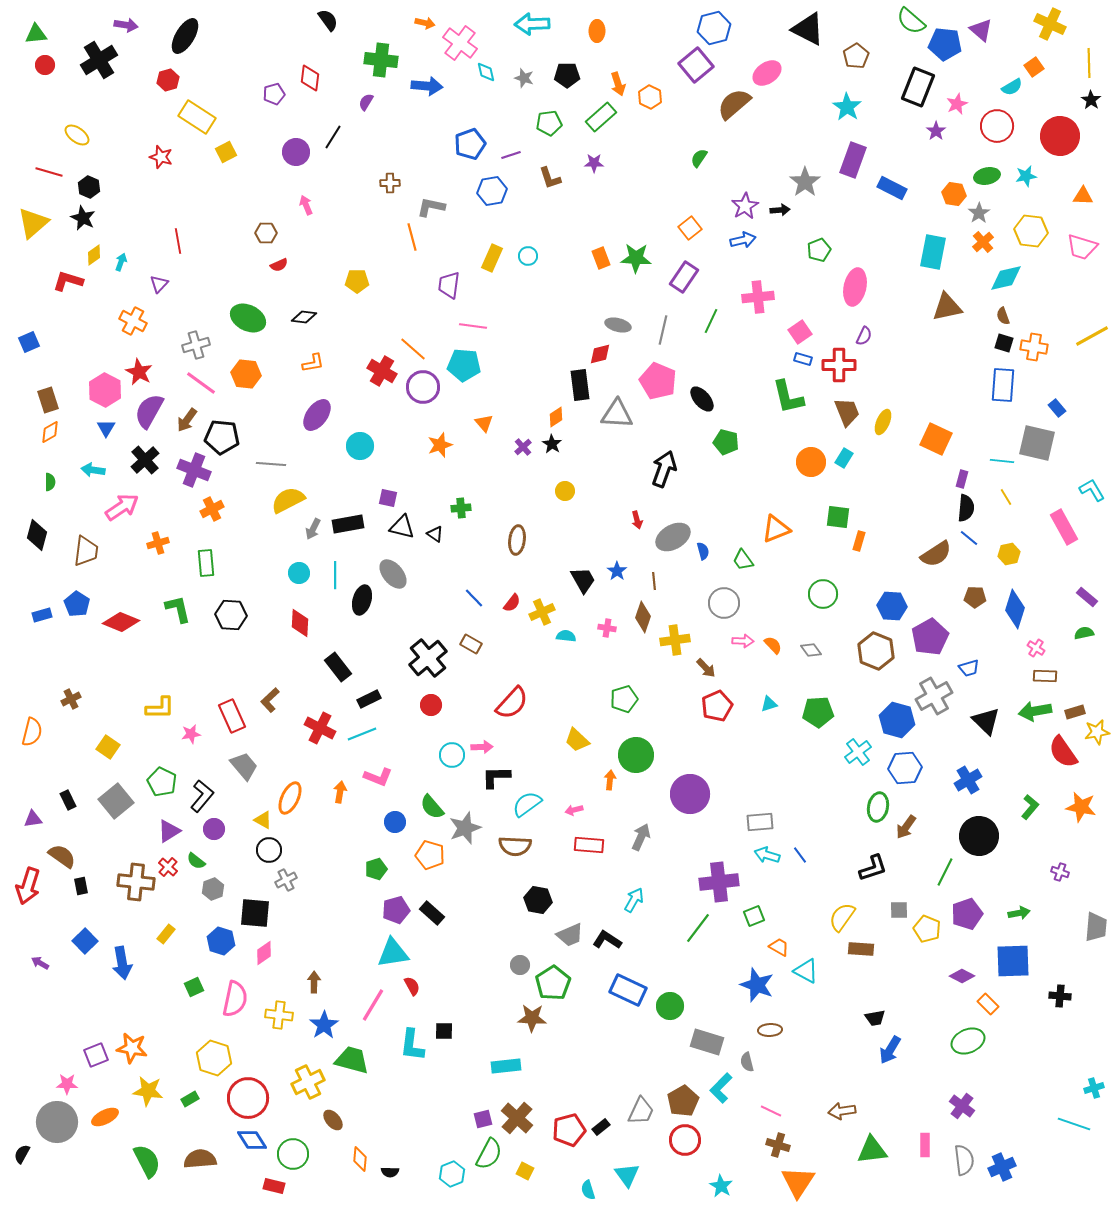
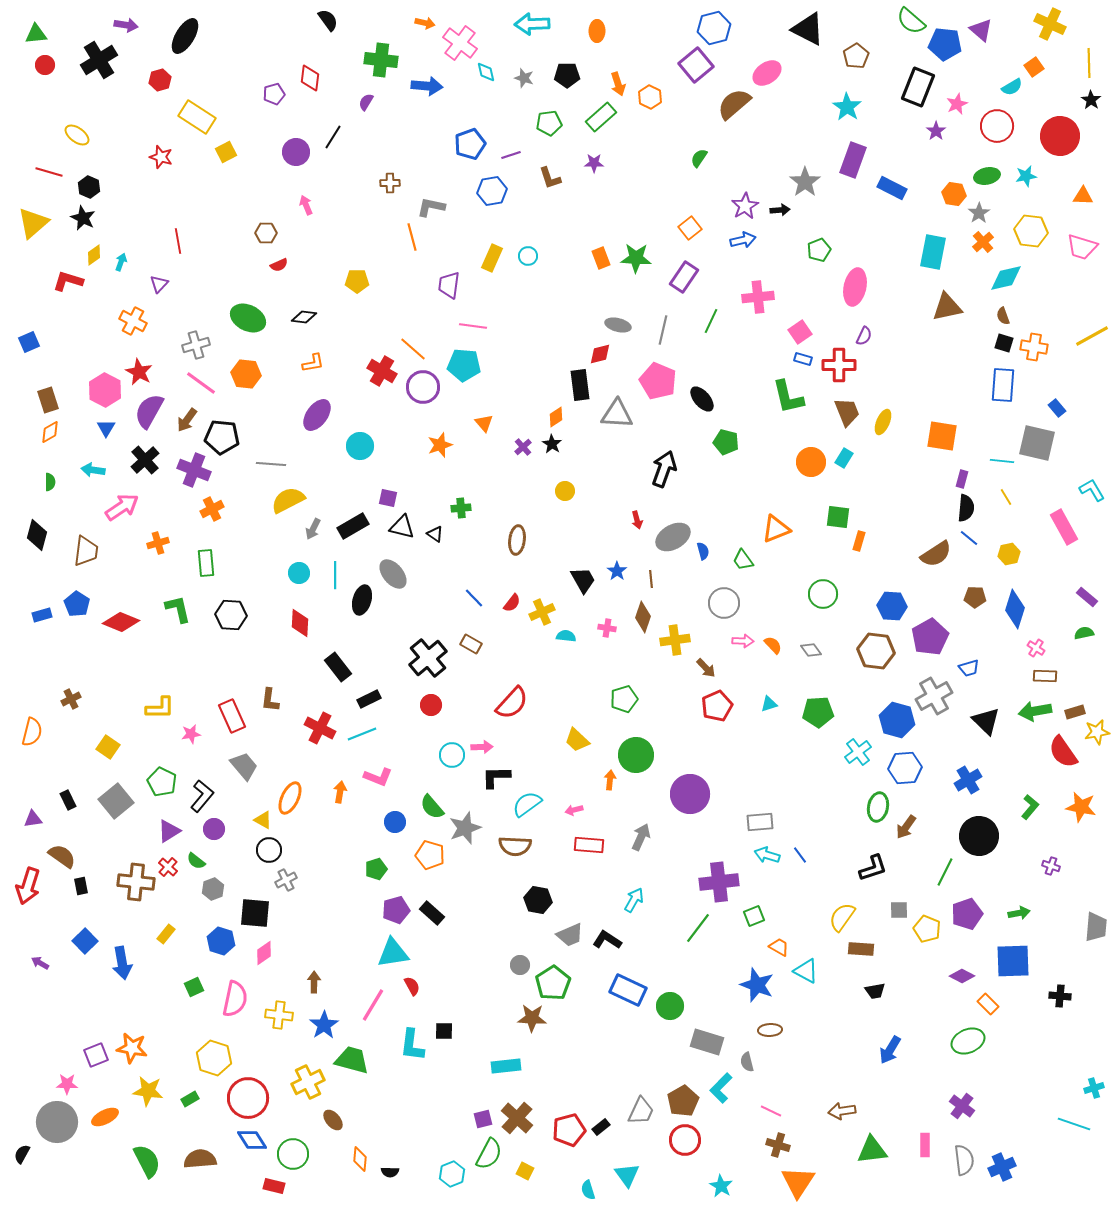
red hexagon at (168, 80): moved 8 px left
orange square at (936, 439): moved 6 px right, 3 px up; rotated 16 degrees counterclockwise
black rectangle at (348, 524): moved 5 px right, 2 px down; rotated 20 degrees counterclockwise
brown line at (654, 581): moved 3 px left, 2 px up
brown hexagon at (876, 651): rotated 15 degrees counterclockwise
brown L-shape at (270, 700): rotated 40 degrees counterclockwise
purple cross at (1060, 872): moved 9 px left, 6 px up
black trapezoid at (875, 1018): moved 27 px up
